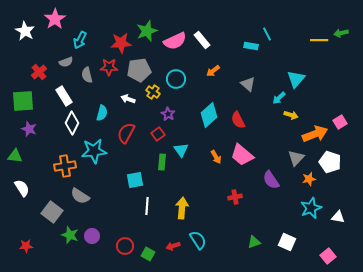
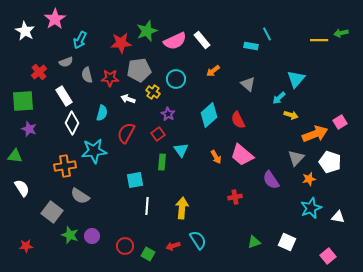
red star at (109, 67): moved 1 px right, 11 px down
